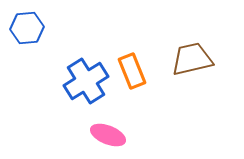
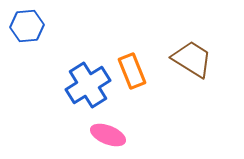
blue hexagon: moved 2 px up
brown trapezoid: rotated 45 degrees clockwise
blue cross: moved 2 px right, 4 px down
